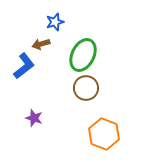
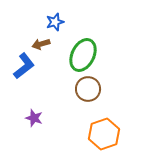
brown circle: moved 2 px right, 1 px down
orange hexagon: rotated 20 degrees clockwise
